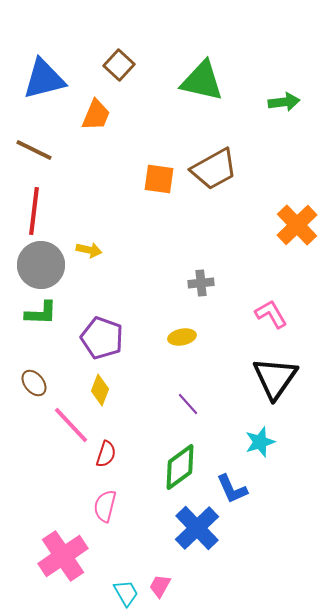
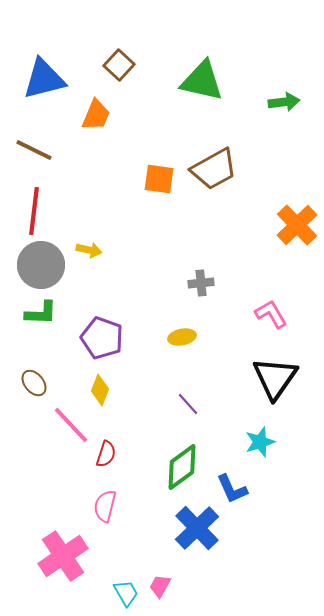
green diamond: moved 2 px right
